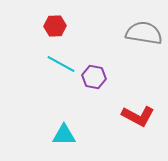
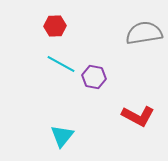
gray semicircle: rotated 18 degrees counterclockwise
cyan triangle: moved 2 px left, 1 px down; rotated 50 degrees counterclockwise
